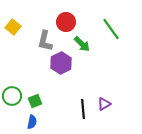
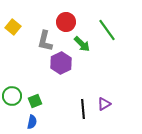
green line: moved 4 px left, 1 px down
